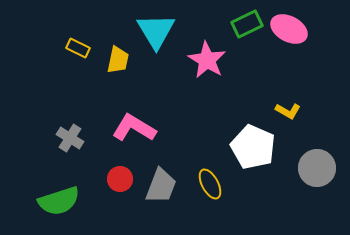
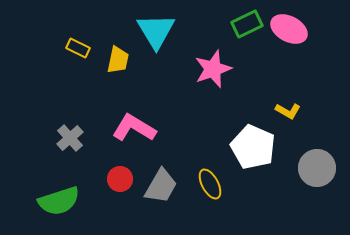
pink star: moved 6 px right, 9 px down; rotated 21 degrees clockwise
gray cross: rotated 16 degrees clockwise
gray trapezoid: rotated 9 degrees clockwise
